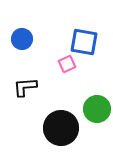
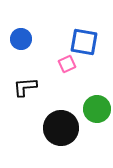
blue circle: moved 1 px left
